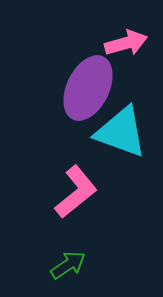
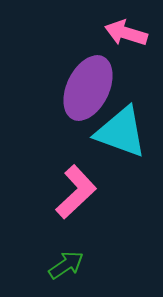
pink arrow: moved 10 px up; rotated 147 degrees counterclockwise
pink L-shape: rotated 4 degrees counterclockwise
green arrow: moved 2 px left
